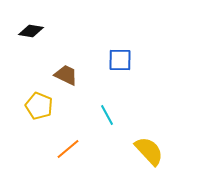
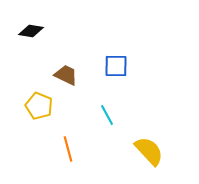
blue square: moved 4 px left, 6 px down
orange line: rotated 65 degrees counterclockwise
